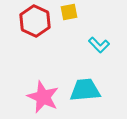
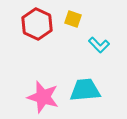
yellow square: moved 4 px right, 7 px down; rotated 30 degrees clockwise
red hexagon: moved 2 px right, 3 px down
pink star: rotated 8 degrees counterclockwise
